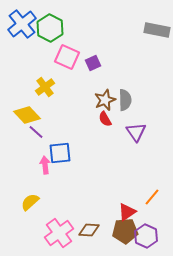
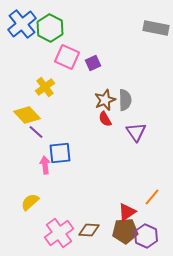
gray rectangle: moved 1 px left, 2 px up
